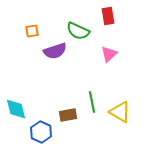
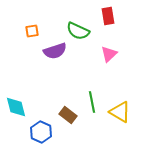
cyan diamond: moved 2 px up
brown rectangle: rotated 48 degrees clockwise
